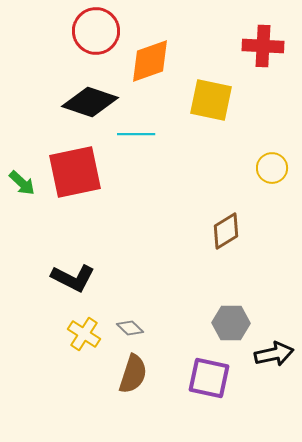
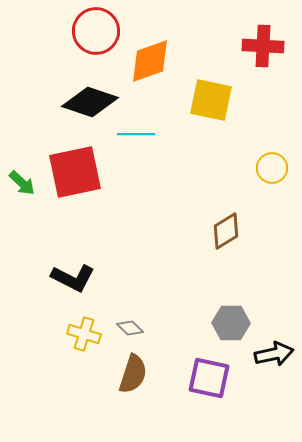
yellow cross: rotated 16 degrees counterclockwise
